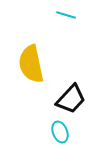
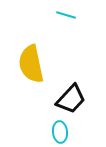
cyan ellipse: rotated 15 degrees clockwise
